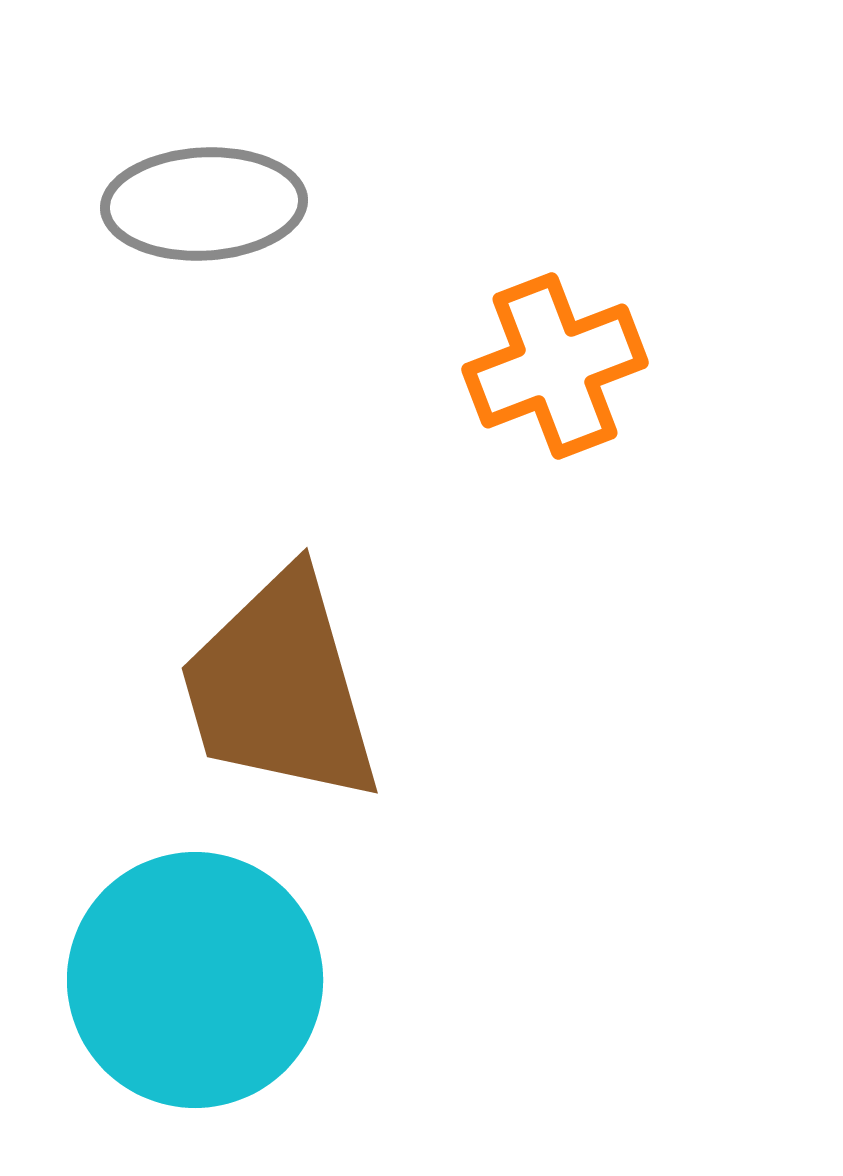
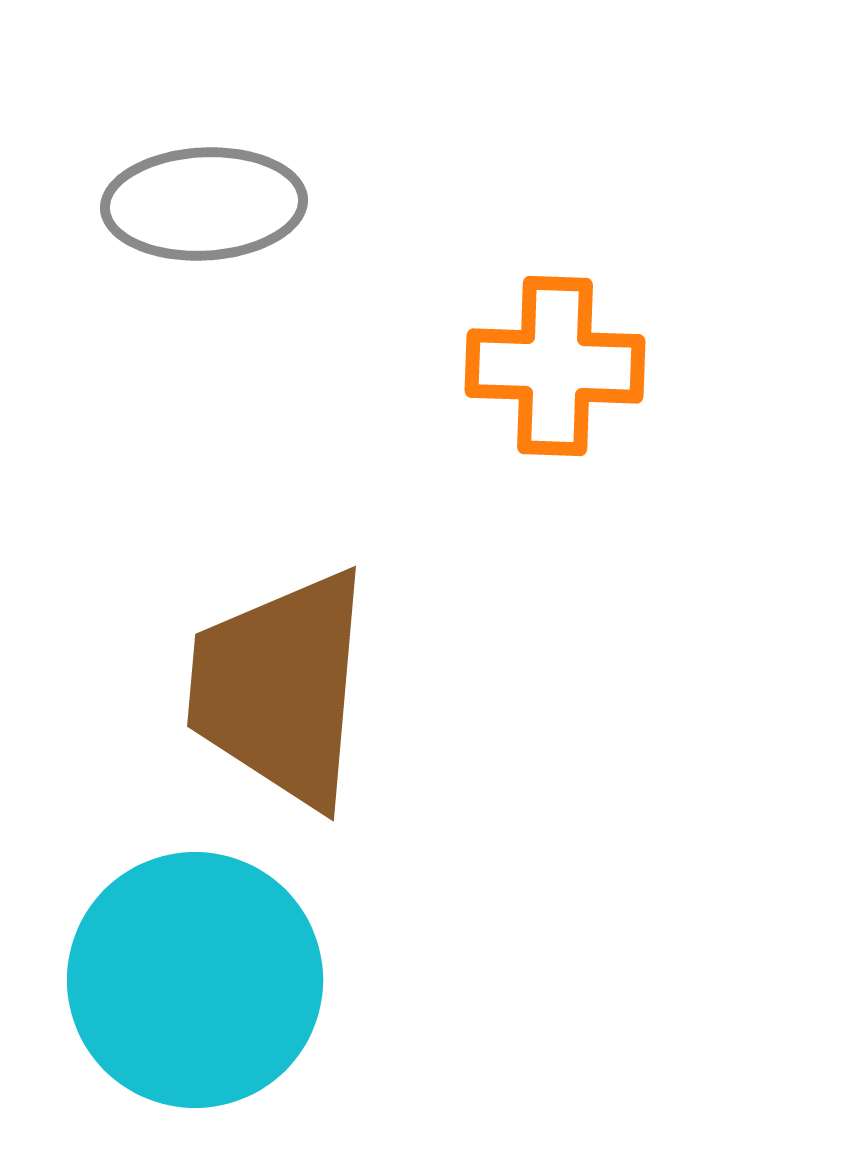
orange cross: rotated 23 degrees clockwise
brown trapezoid: rotated 21 degrees clockwise
